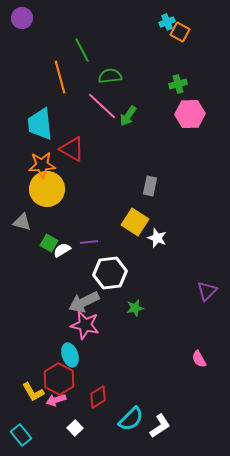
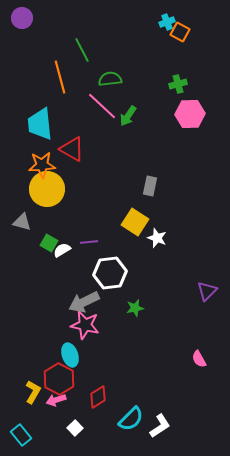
green semicircle: moved 3 px down
yellow L-shape: rotated 120 degrees counterclockwise
